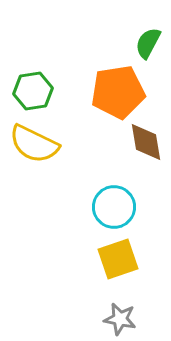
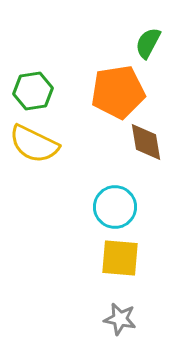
cyan circle: moved 1 px right
yellow square: moved 2 px right, 1 px up; rotated 24 degrees clockwise
